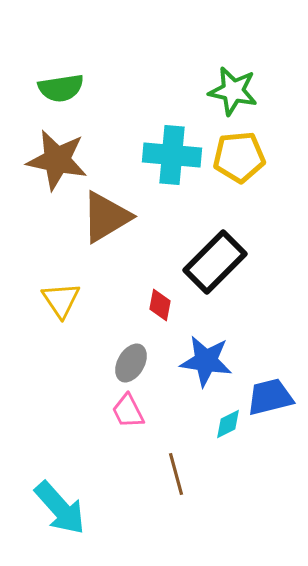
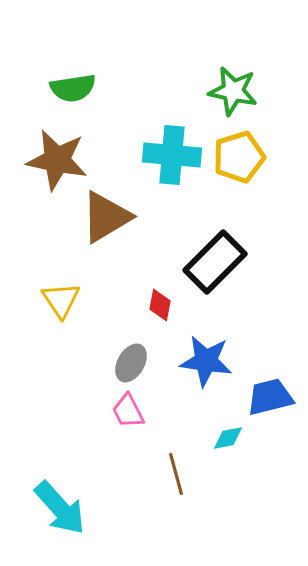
green semicircle: moved 12 px right
yellow pentagon: rotated 12 degrees counterclockwise
cyan diamond: moved 14 px down; rotated 16 degrees clockwise
